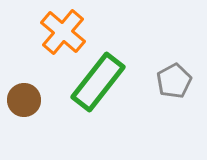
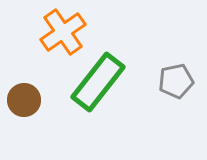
orange cross: rotated 15 degrees clockwise
gray pentagon: moved 2 px right; rotated 16 degrees clockwise
